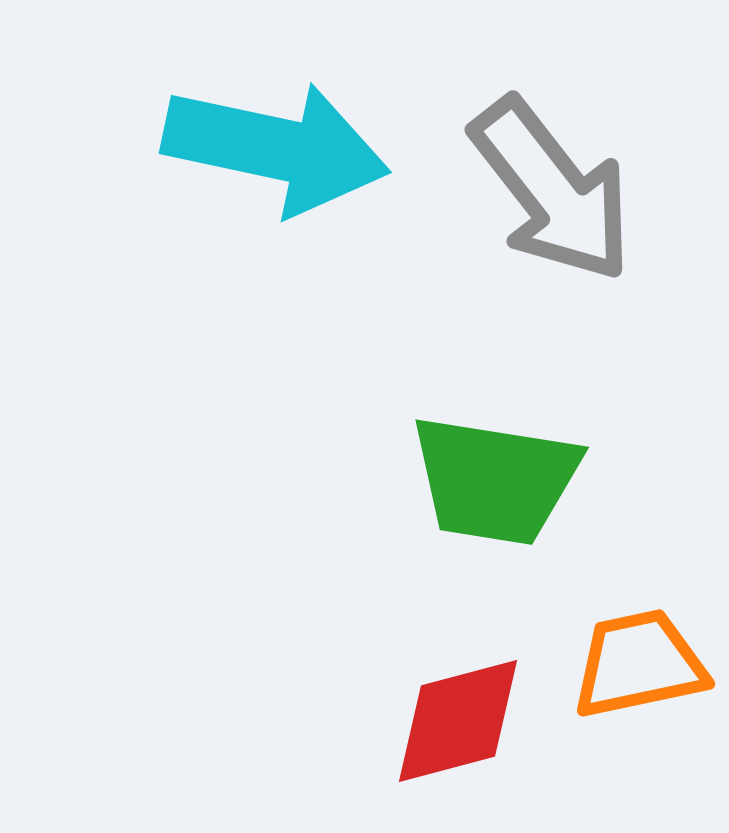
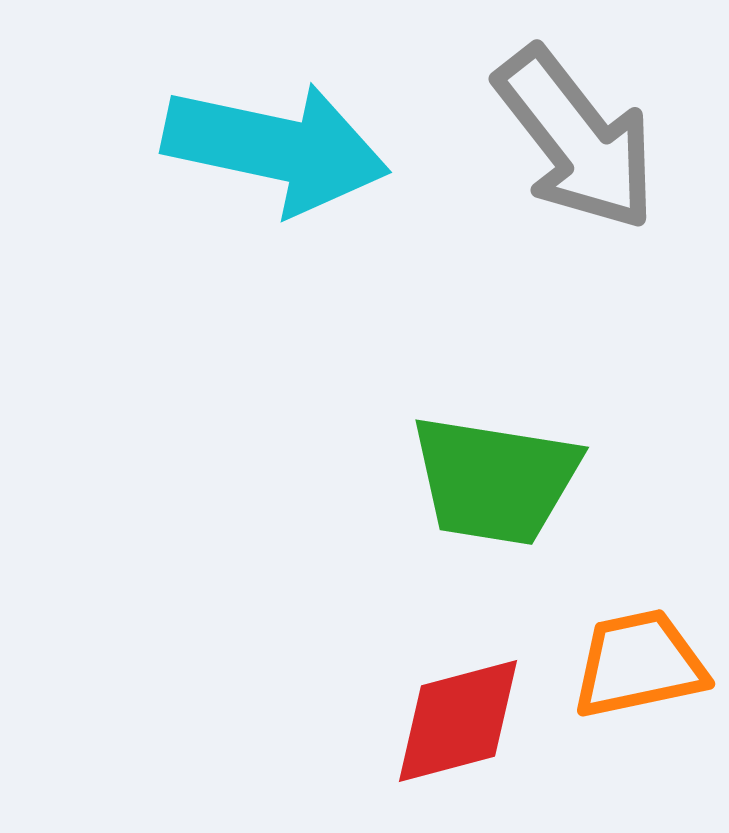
gray arrow: moved 24 px right, 51 px up
